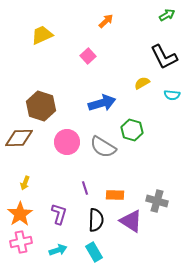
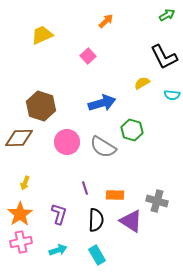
cyan rectangle: moved 3 px right, 3 px down
